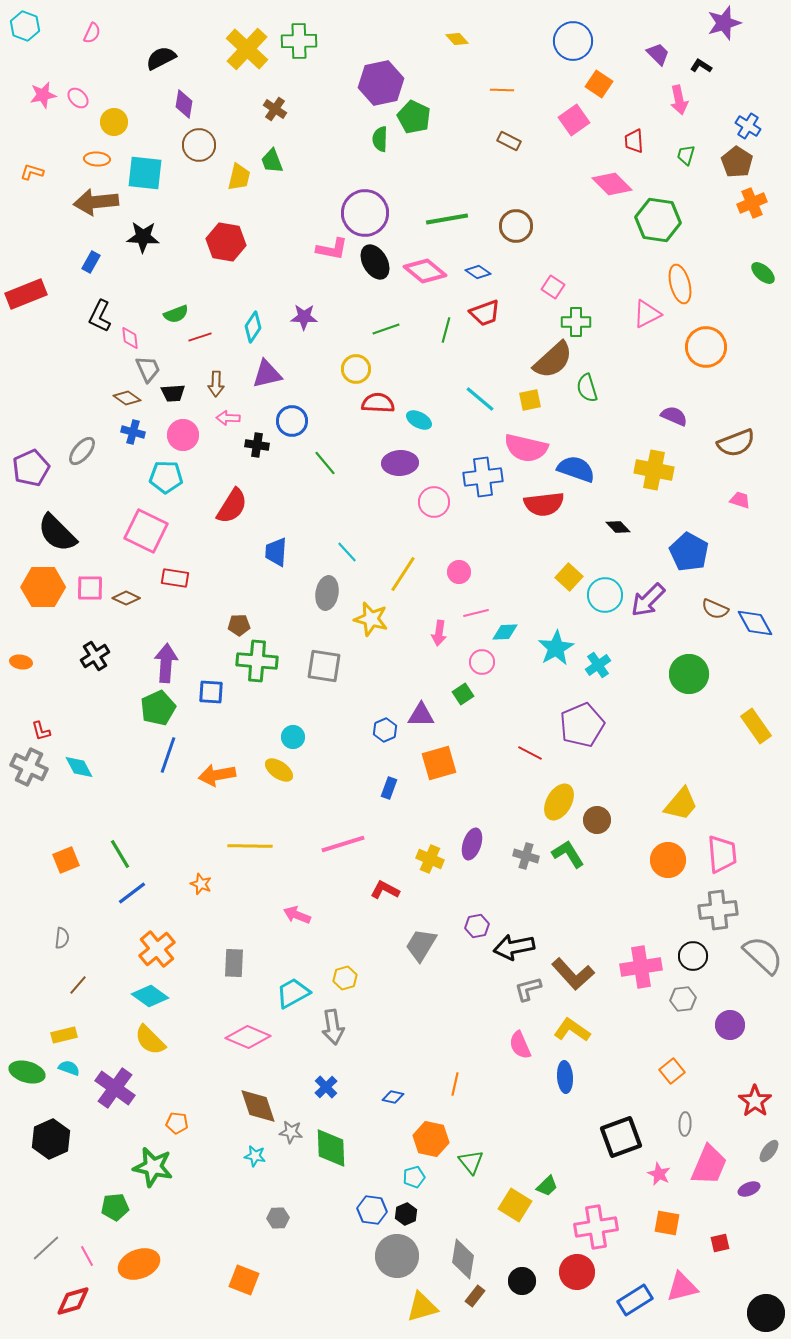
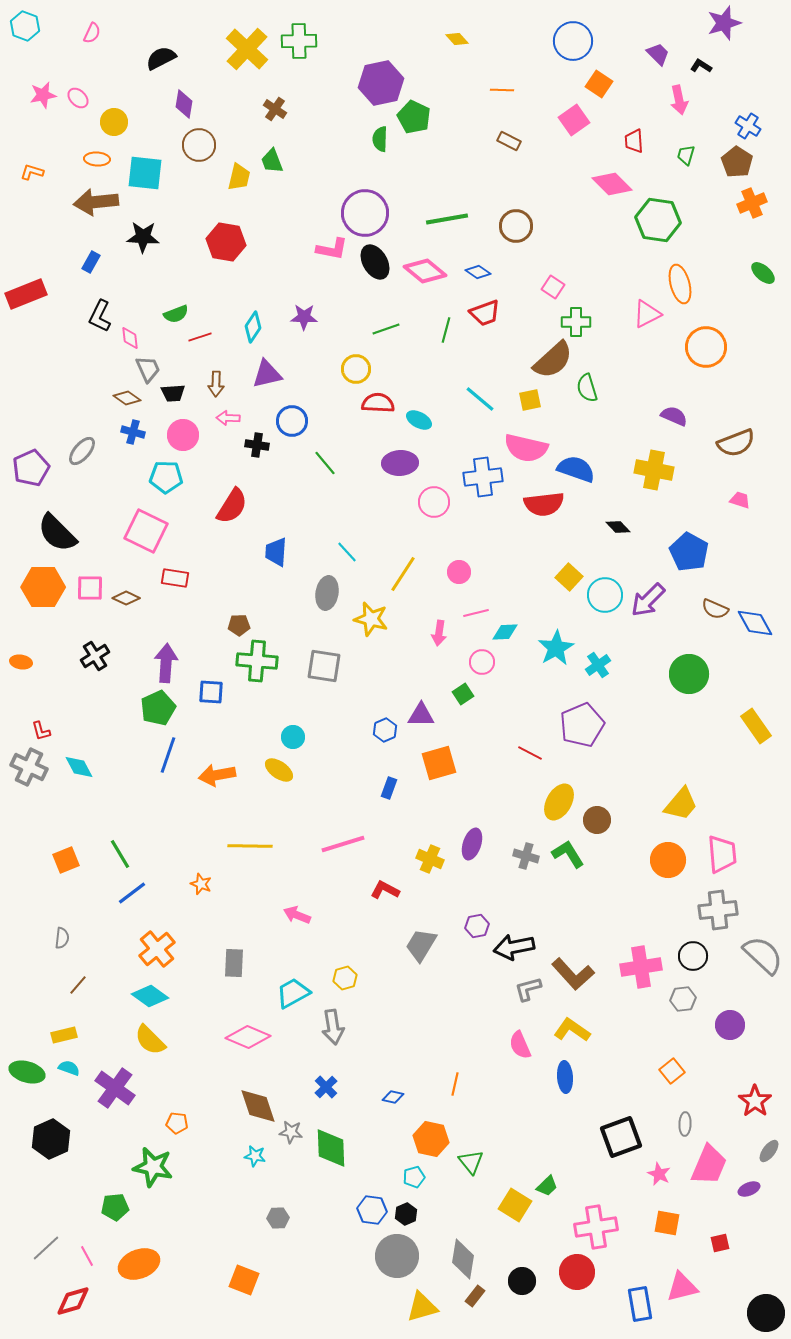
blue rectangle at (635, 1300): moved 5 px right, 4 px down; rotated 68 degrees counterclockwise
